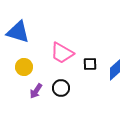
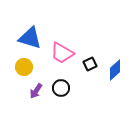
blue triangle: moved 12 px right, 6 px down
black square: rotated 24 degrees counterclockwise
